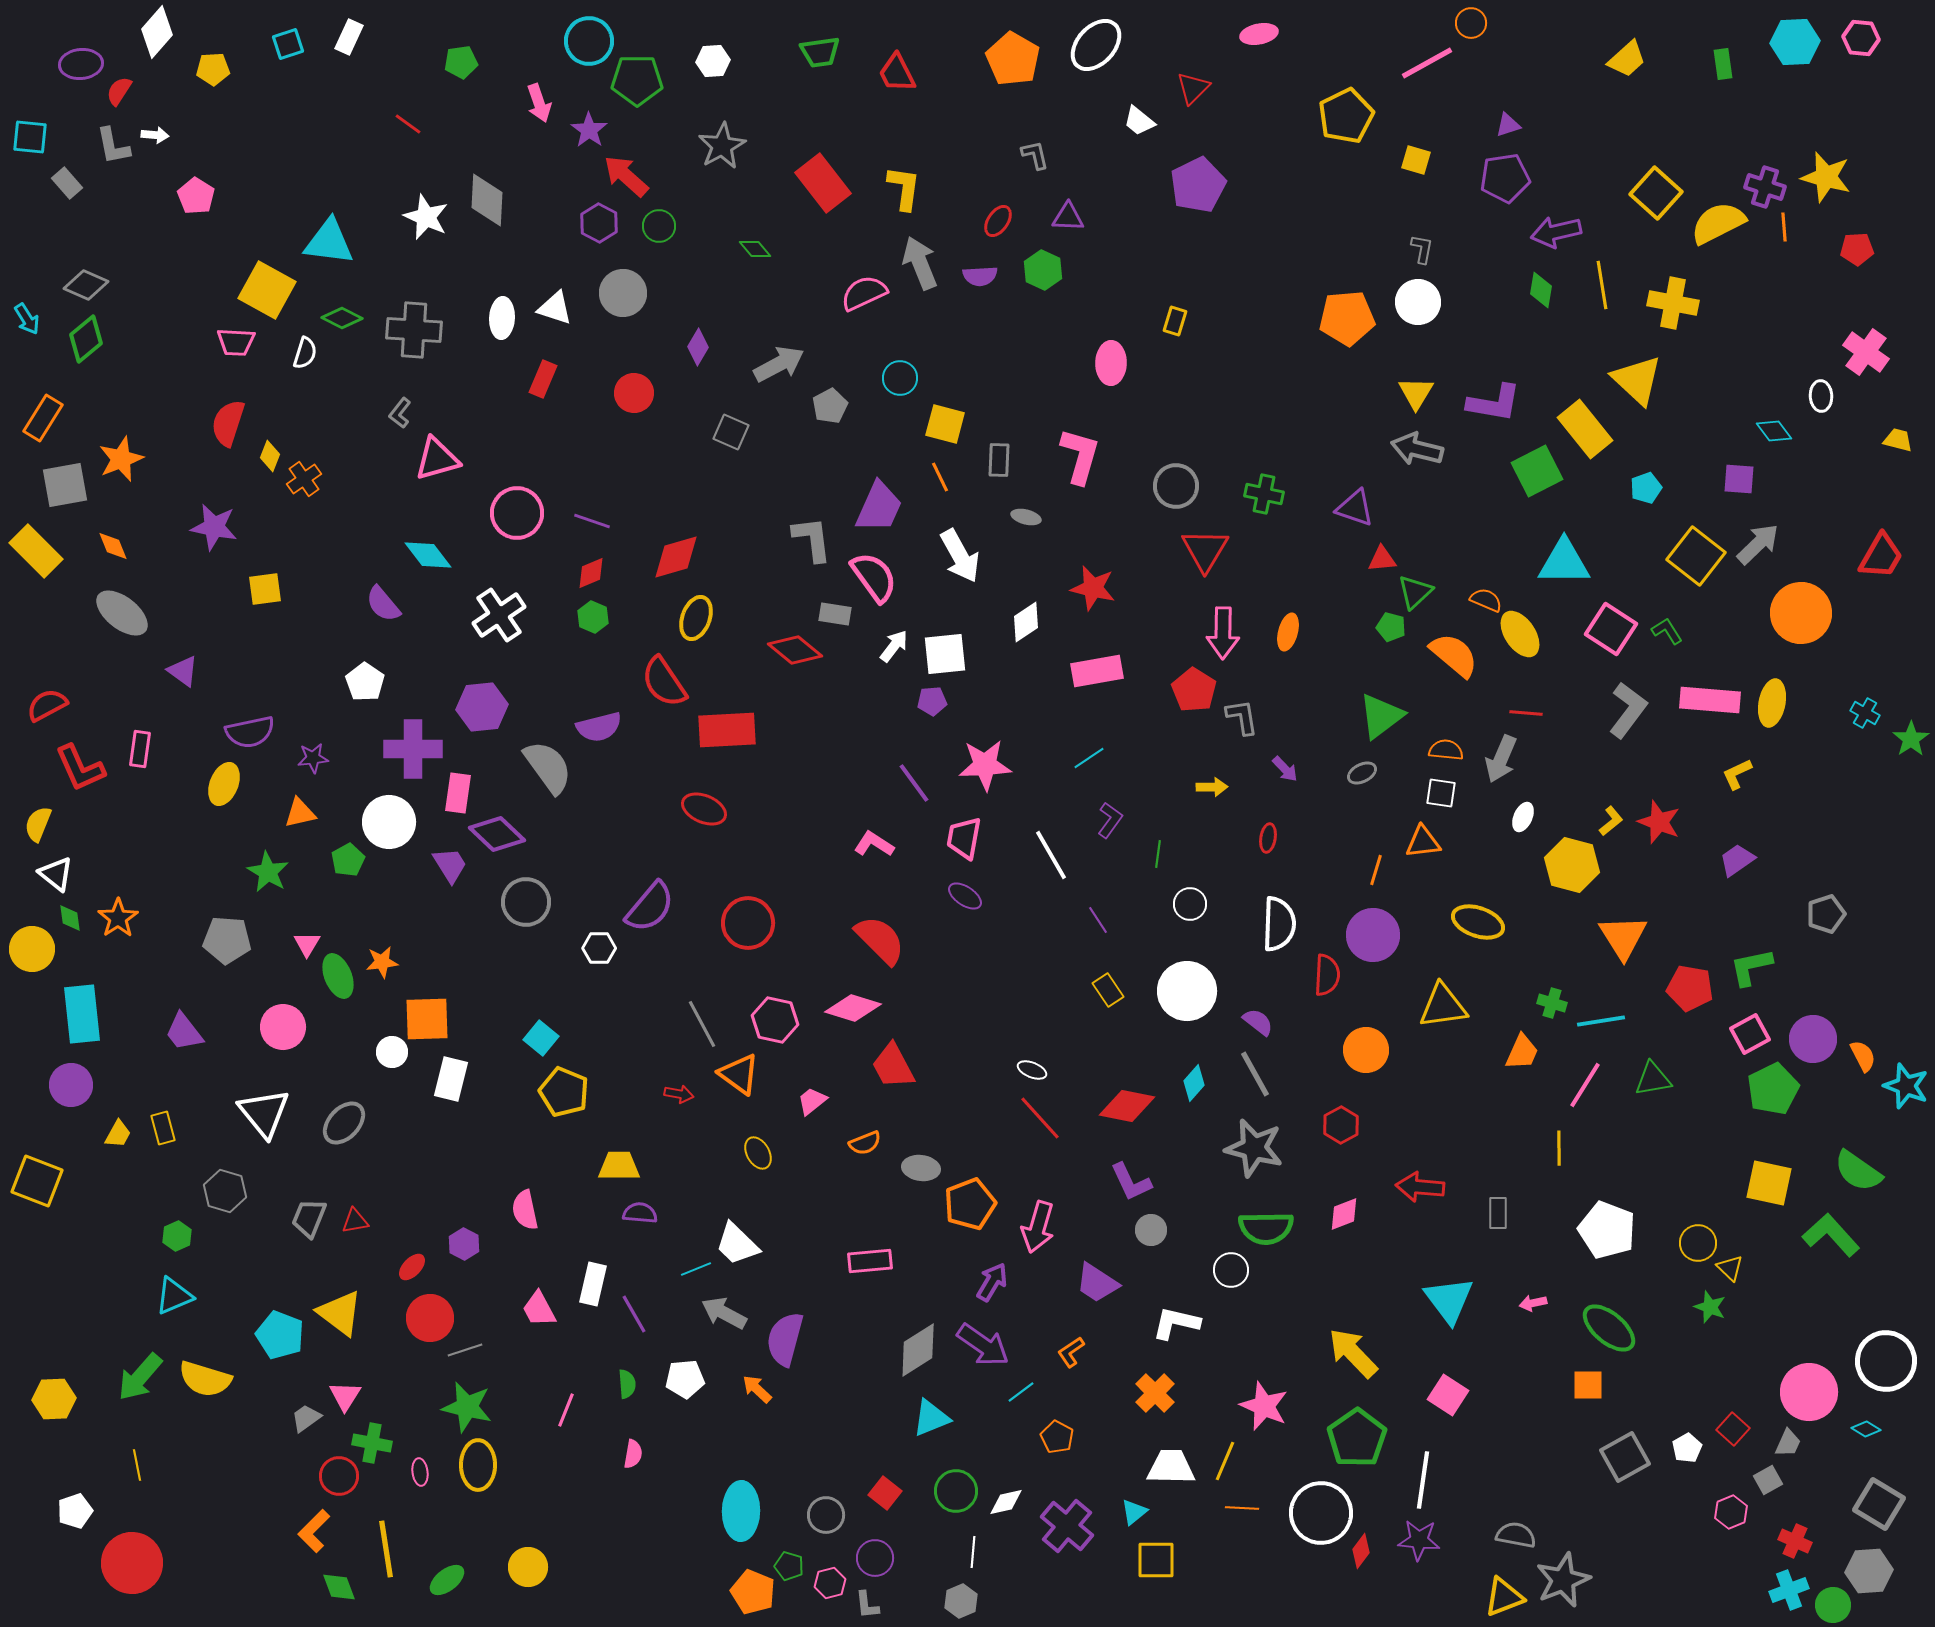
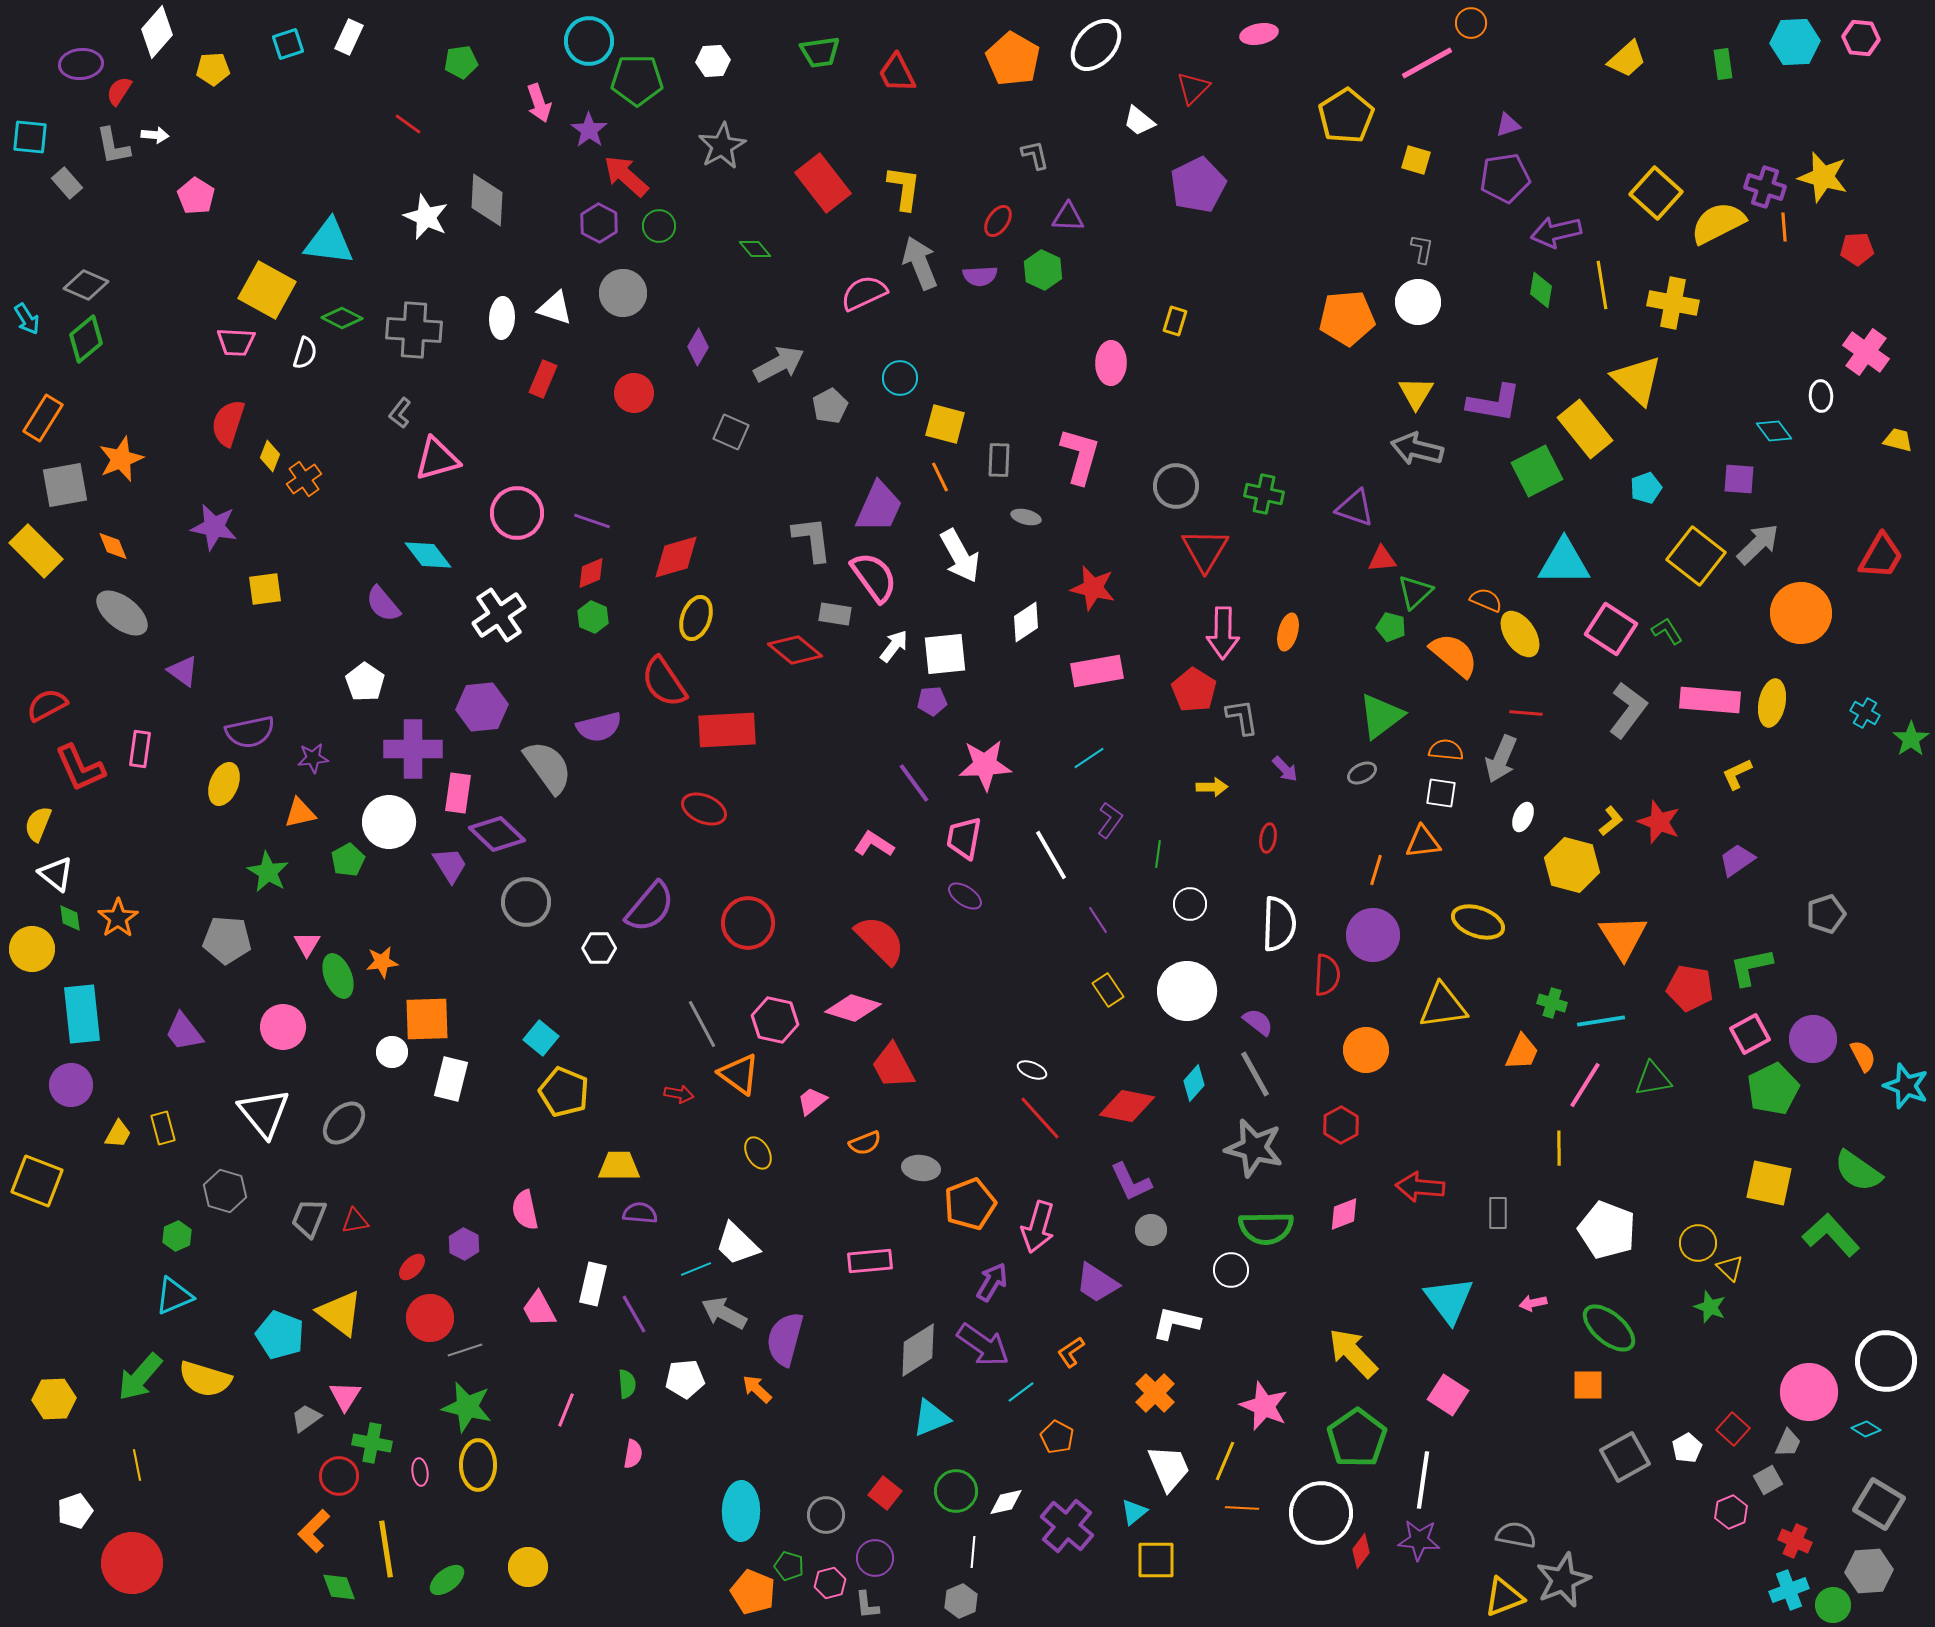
yellow pentagon at (1346, 116): rotated 6 degrees counterclockwise
yellow star at (1826, 177): moved 3 px left
white trapezoid at (1171, 1467): moved 2 px left, 1 px down; rotated 66 degrees clockwise
